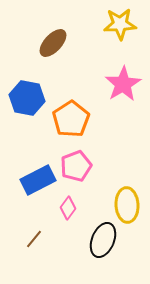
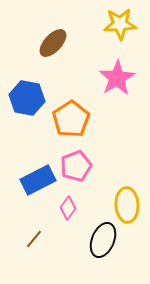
pink star: moved 6 px left, 6 px up
